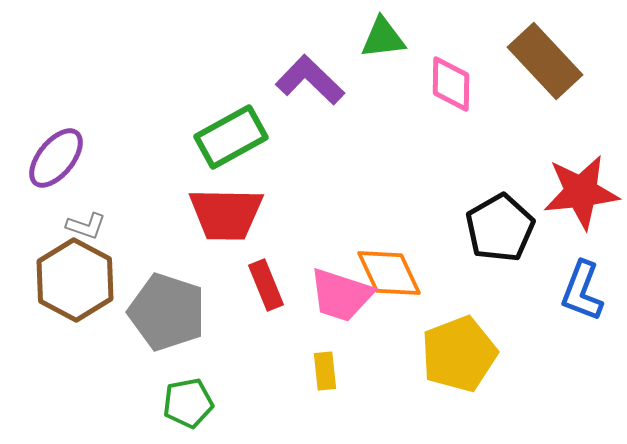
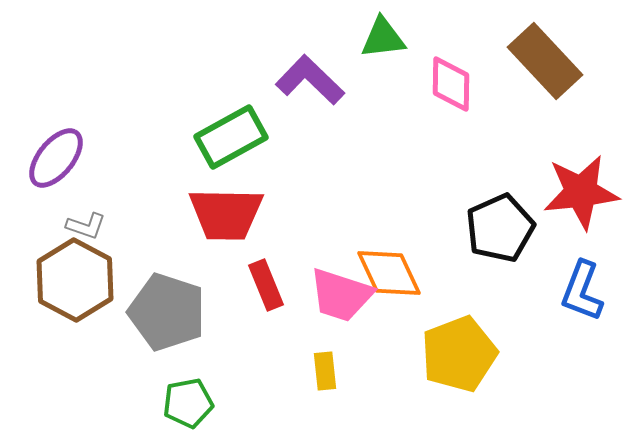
black pentagon: rotated 6 degrees clockwise
